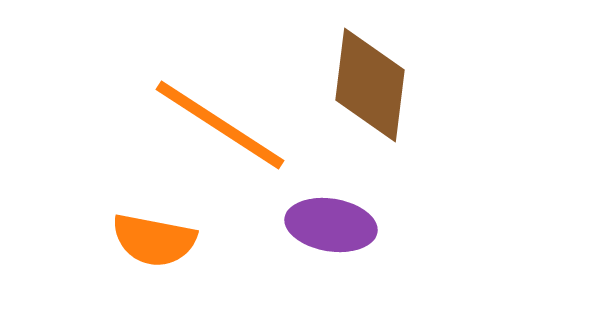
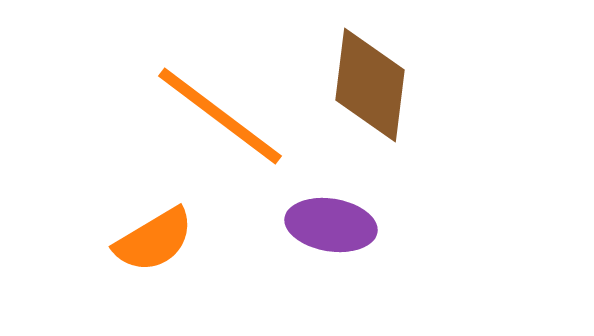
orange line: moved 9 px up; rotated 4 degrees clockwise
orange semicircle: rotated 42 degrees counterclockwise
